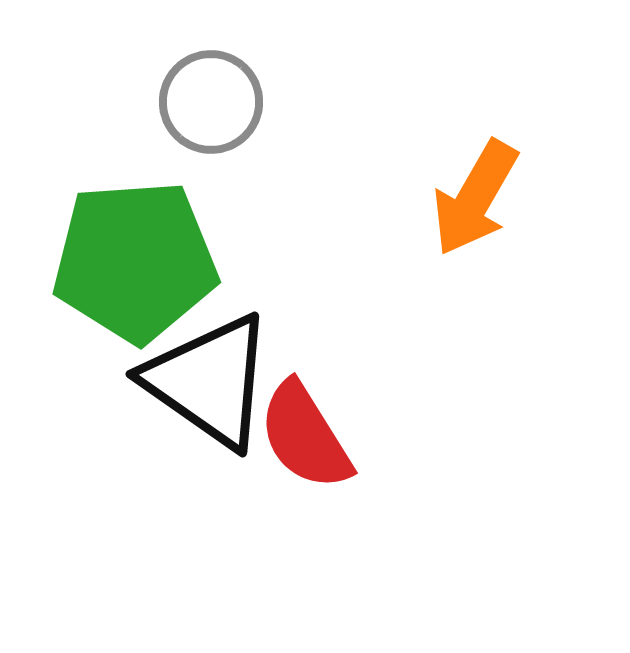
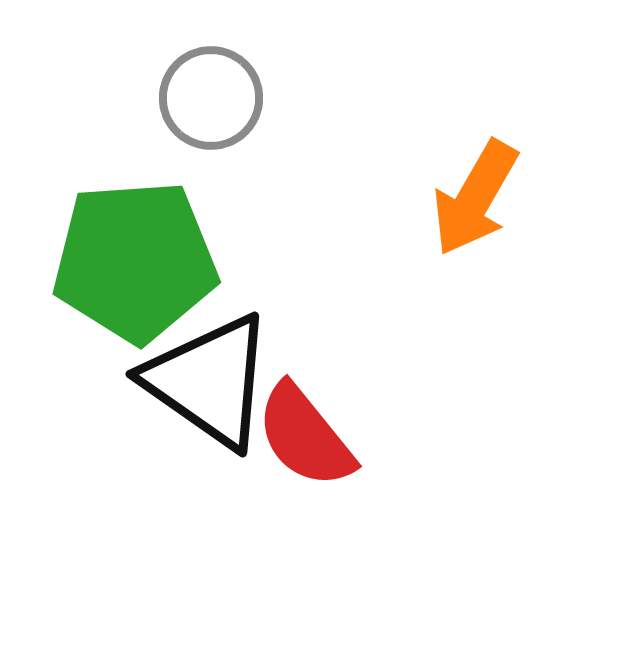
gray circle: moved 4 px up
red semicircle: rotated 7 degrees counterclockwise
